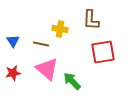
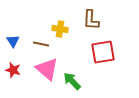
red star: moved 3 px up; rotated 28 degrees clockwise
